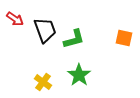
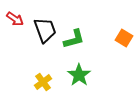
orange square: rotated 18 degrees clockwise
yellow cross: rotated 18 degrees clockwise
